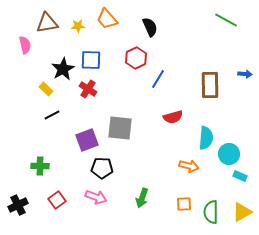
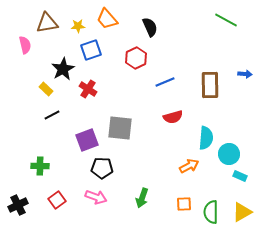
blue square: moved 10 px up; rotated 20 degrees counterclockwise
blue line: moved 7 px right, 3 px down; rotated 36 degrees clockwise
orange arrow: rotated 42 degrees counterclockwise
